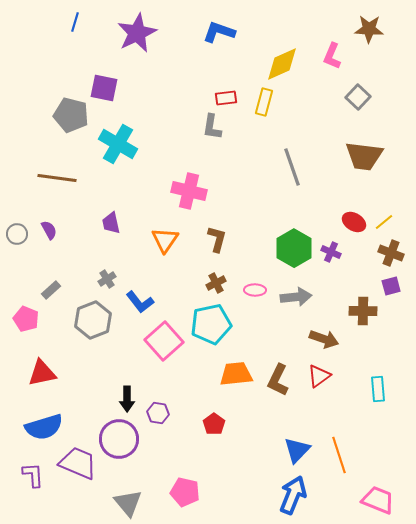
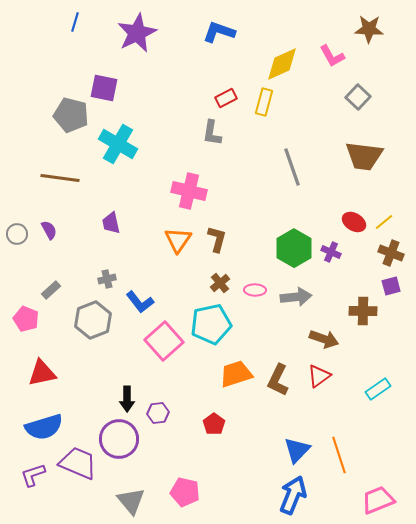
pink L-shape at (332, 56): rotated 52 degrees counterclockwise
red rectangle at (226, 98): rotated 20 degrees counterclockwise
gray L-shape at (212, 127): moved 6 px down
brown line at (57, 178): moved 3 px right
orange triangle at (165, 240): moved 13 px right
gray cross at (107, 279): rotated 18 degrees clockwise
brown cross at (216, 283): moved 4 px right; rotated 12 degrees counterclockwise
orange trapezoid at (236, 374): rotated 12 degrees counterclockwise
cyan rectangle at (378, 389): rotated 60 degrees clockwise
purple hexagon at (158, 413): rotated 15 degrees counterclockwise
purple L-shape at (33, 475): rotated 104 degrees counterclockwise
pink trapezoid at (378, 500): rotated 44 degrees counterclockwise
gray triangle at (128, 503): moved 3 px right, 2 px up
